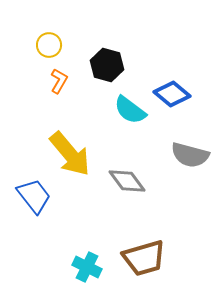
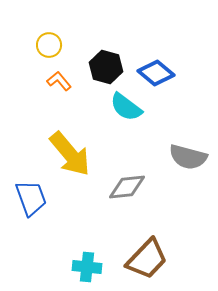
black hexagon: moved 1 px left, 2 px down
orange L-shape: rotated 70 degrees counterclockwise
blue diamond: moved 16 px left, 21 px up
cyan semicircle: moved 4 px left, 3 px up
gray semicircle: moved 2 px left, 2 px down
gray diamond: moved 6 px down; rotated 60 degrees counterclockwise
blue trapezoid: moved 3 px left, 2 px down; rotated 18 degrees clockwise
brown trapezoid: moved 3 px right, 1 px down; rotated 30 degrees counterclockwise
cyan cross: rotated 20 degrees counterclockwise
